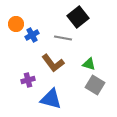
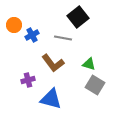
orange circle: moved 2 px left, 1 px down
